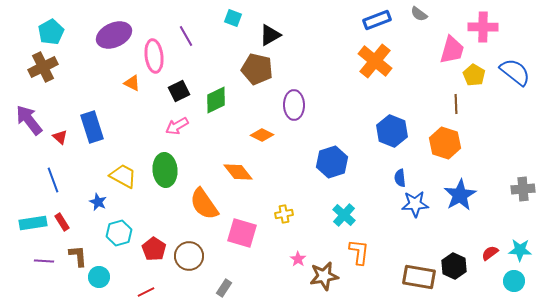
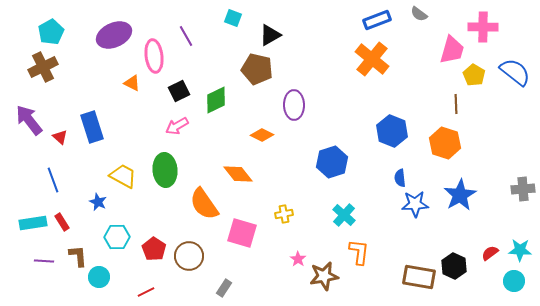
orange cross at (375, 61): moved 3 px left, 2 px up
orange diamond at (238, 172): moved 2 px down
cyan hexagon at (119, 233): moved 2 px left, 4 px down; rotated 15 degrees clockwise
